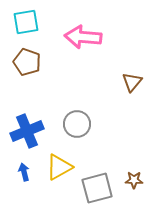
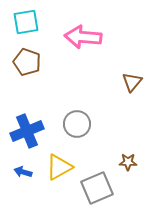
blue arrow: moved 1 px left; rotated 60 degrees counterclockwise
brown star: moved 6 px left, 18 px up
gray square: rotated 8 degrees counterclockwise
